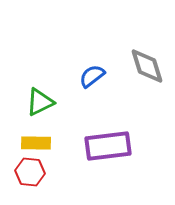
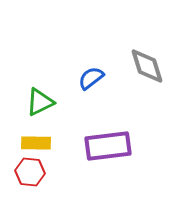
blue semicircle: moved 1 px left, 2 px down
